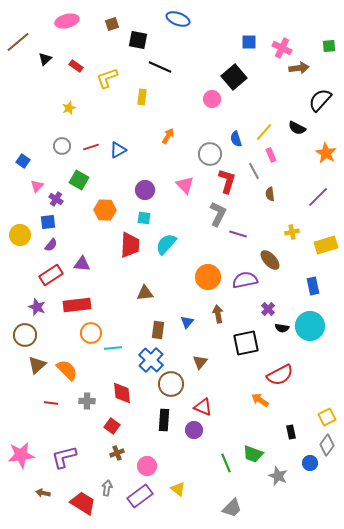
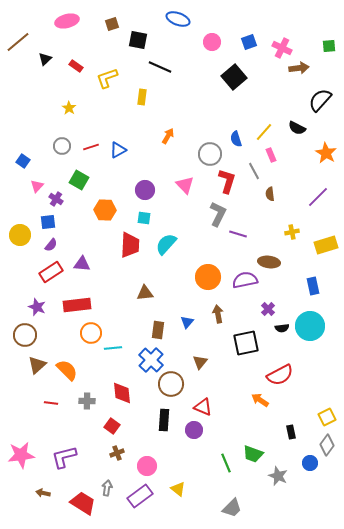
blue square at (249, 42): rotated 21 degrees counterclockwise
pink circle at (212, 99): moved 57 px up
yellow star at (69, 108): rotated 16 degrees counterclockwise
brown ellipse at (270, 260): moved 1 px left, 2 px down; rotated 40 degrees counterclockwise
red rectangle at (51, 275): moved 3 px up
black semicircle at (282, 328): rotated 16 degrees counterclockwise
